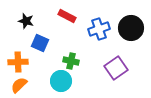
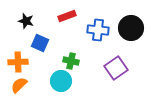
red rectangle: rotated 48 degrees counterclockwise
blue cross: moved 1 px left, 1 px down; rotated 25 degrees clockwise
